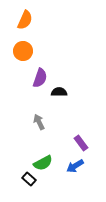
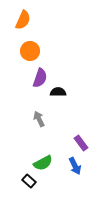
orange semicircle: moved 2 px left
orange circle: moved 7 px right
black semicircle: moved 1 px left
gray arrow: moved 3 px up
blue arrow: rotated 84 degrees counterclockwise
black rectangle: moved 2 px down
